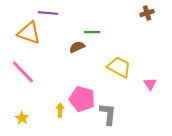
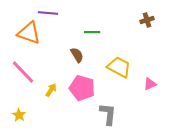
brown cross: moved 7 px down
brown semicircle: moved 8 px down; rotated 84 degrees clockwise
pink triangle: rotated 40 degrees clockwise
pink pentagon: moved 11 px up
yellow arrow: moved 9 px left, 20 px up; rotated 32 degrees clockwise
yellow star: moved 3 px left, 3 px up
